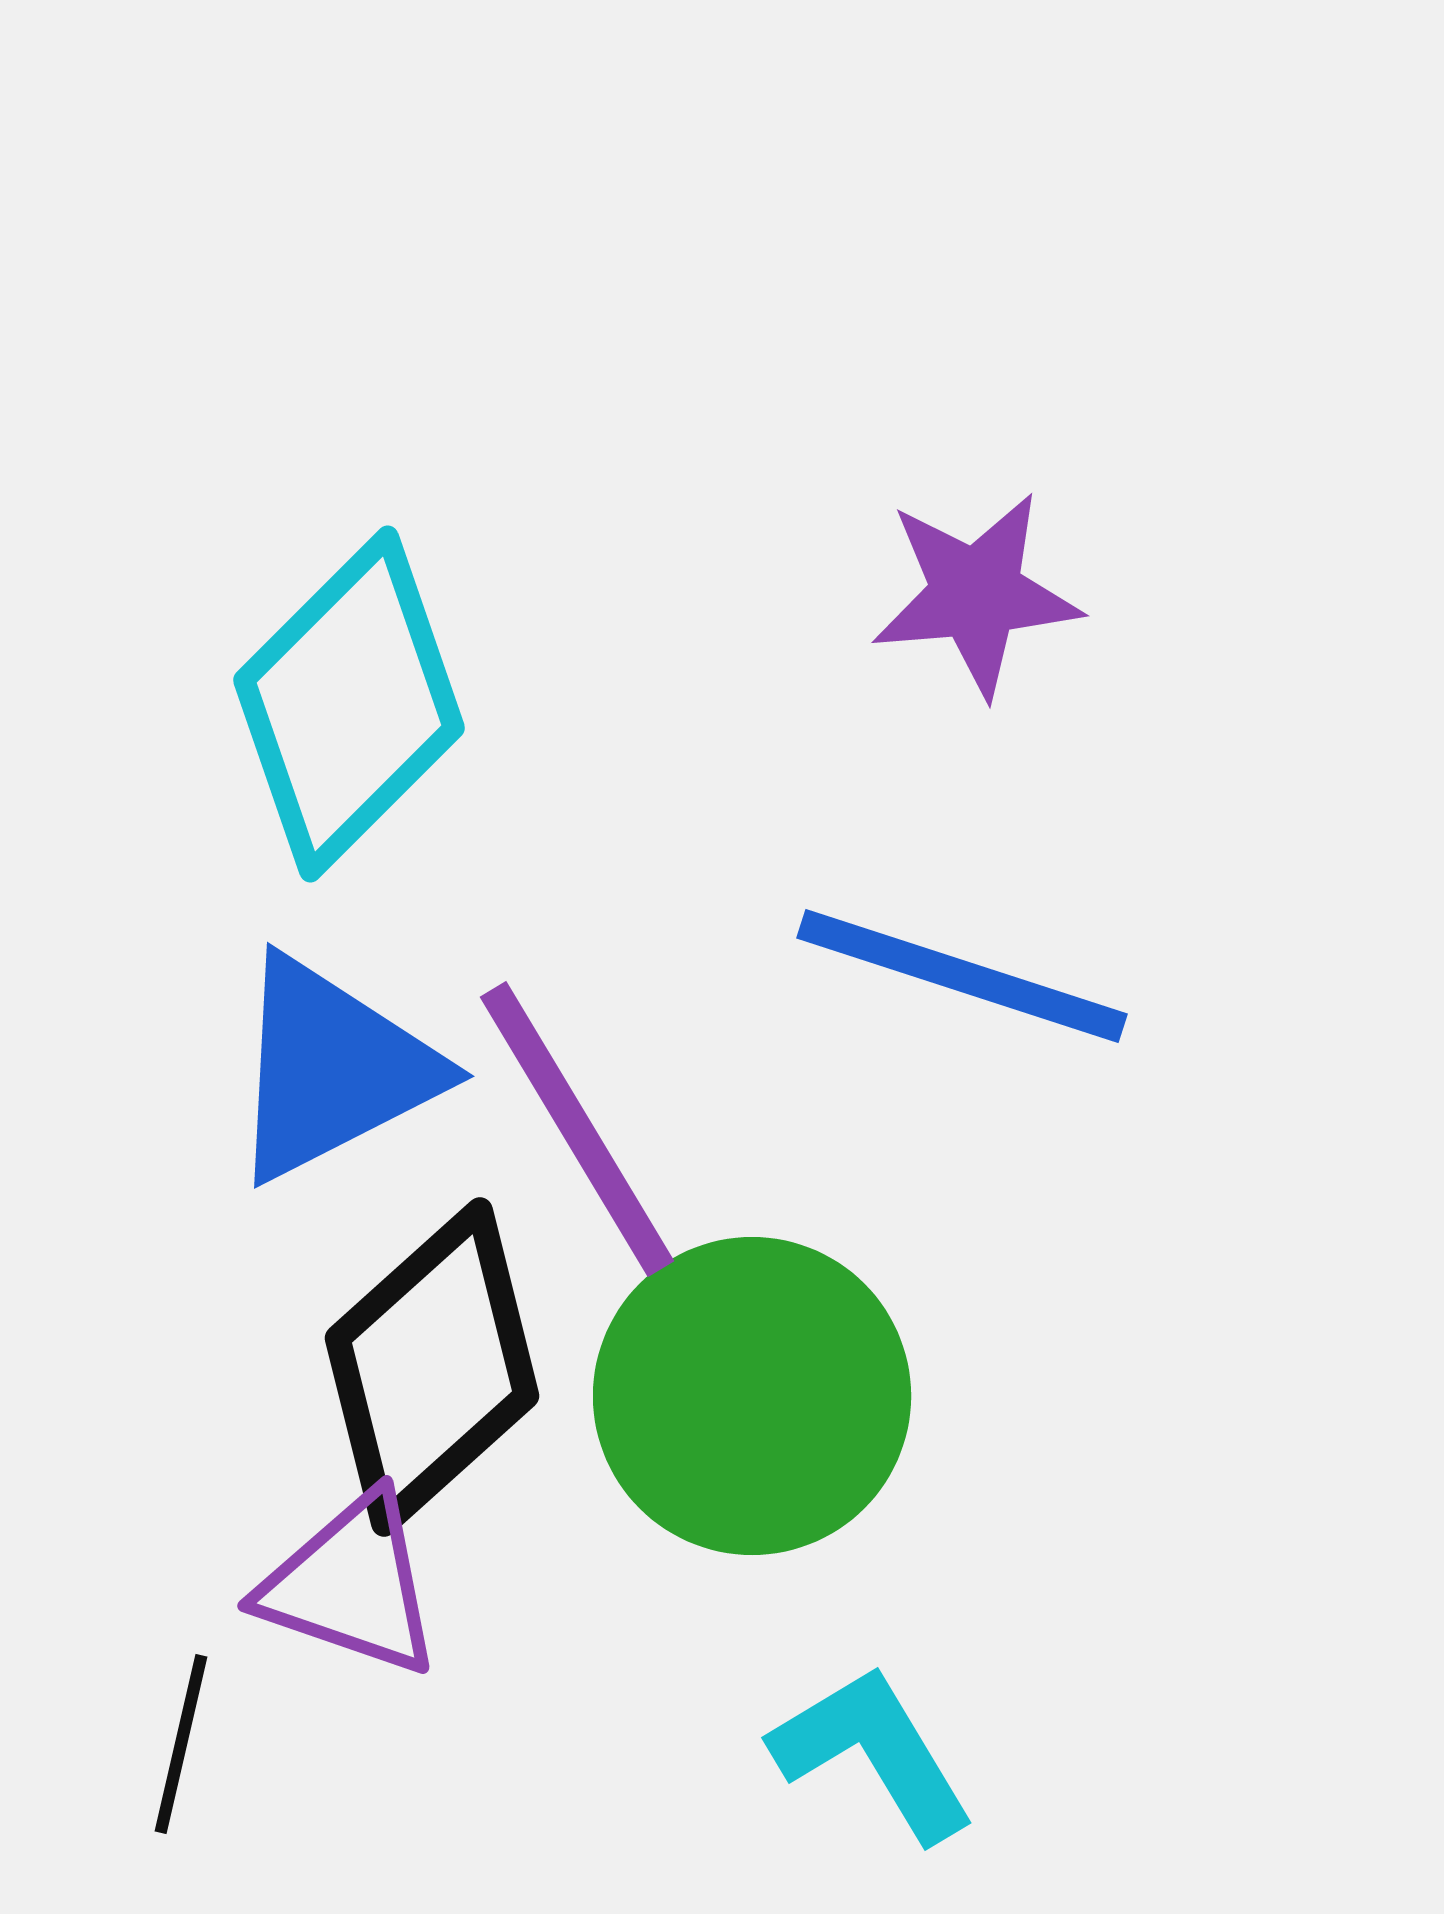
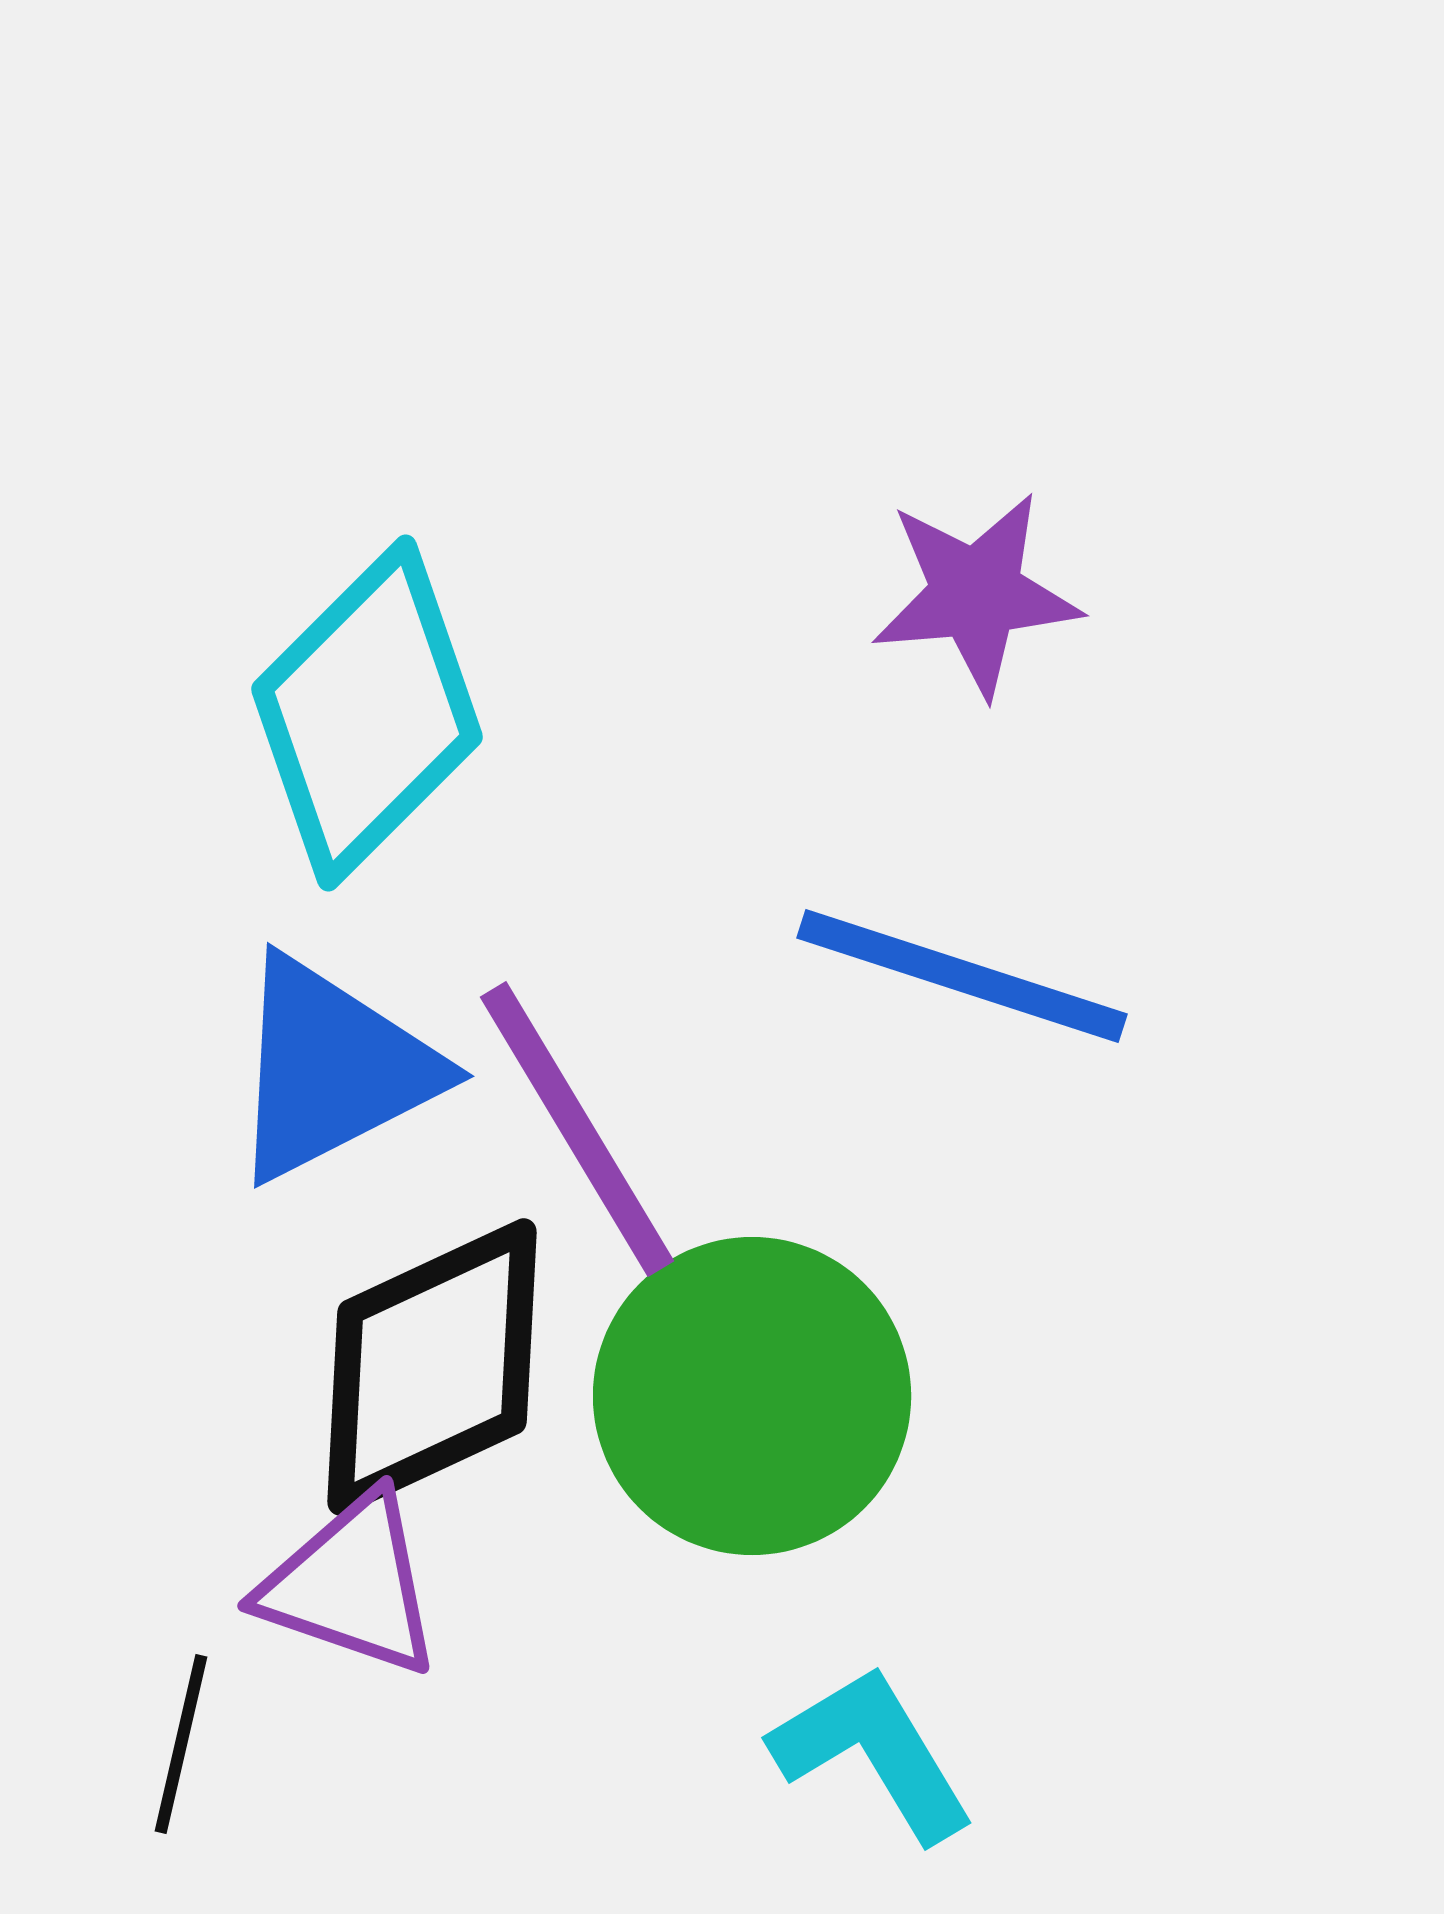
cyan diamond: moved 18 px right, 9 px down
black diamond: rotated 17 degrees clockwise
